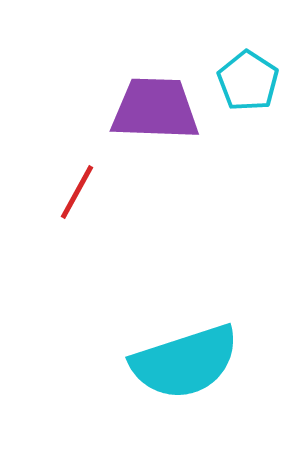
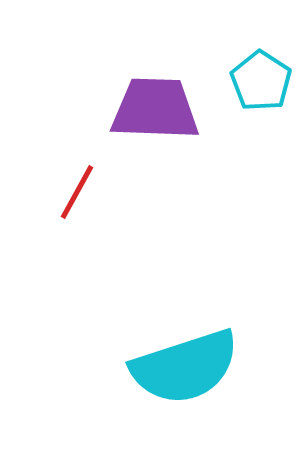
cyan pentagon: moved 13 px right
cyan semicircle: moved 5 px down
